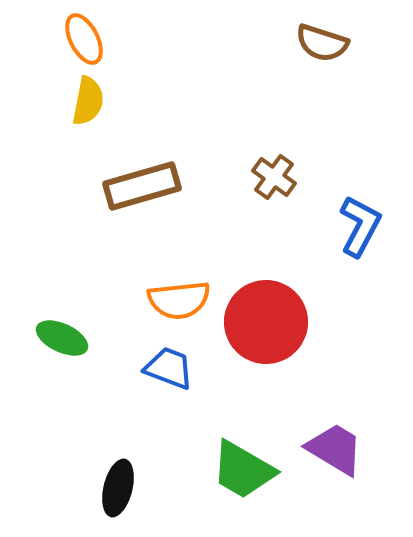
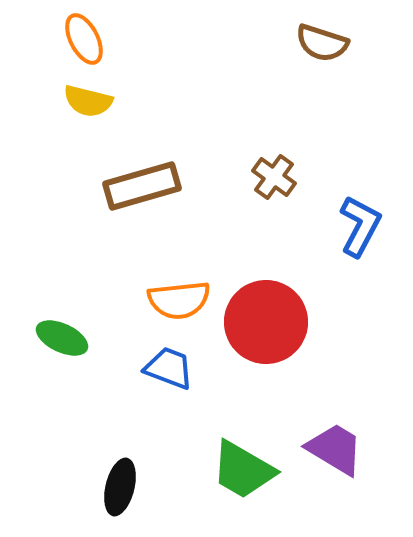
yellow semicircle: rotated 93 degrees clockwise
black ellipse: moved 2 px right, 1 px up
